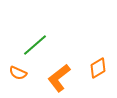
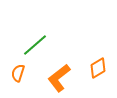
orange semicircle: rotated 84 degrees clockwise
